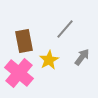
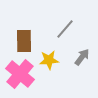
brown rectangle: rotated 10 degrees clockwise
yellow star: rotated 24 degrees clockwise
pink cross: moved 1 px right, 1 px down
